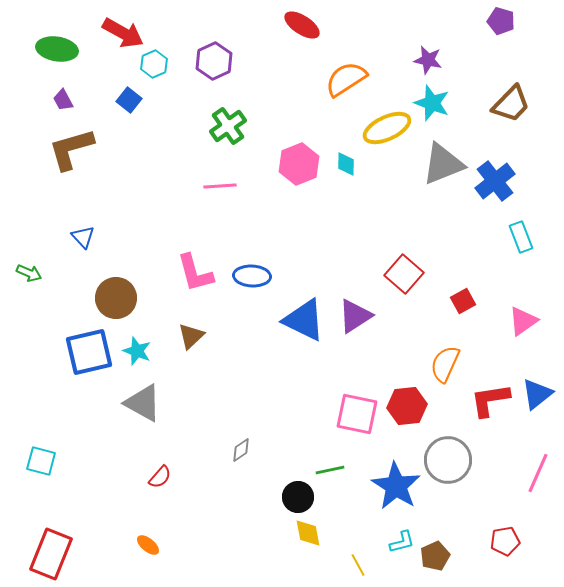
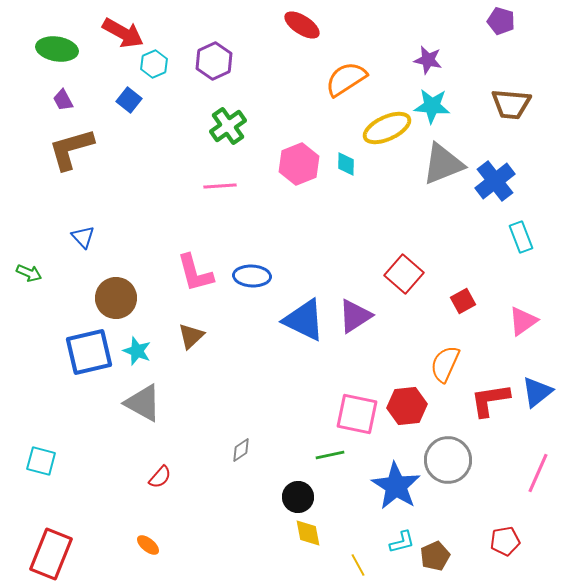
cyan star at (432, 103): moved 3 px down; rotated 15 degrees counterclockwise
brown trapezoid at (511, 104): rotated 51 degrees clockwise
blue triangle at (537, 394): moved 2 px up
green line at (330, 470): moved 15 px up
